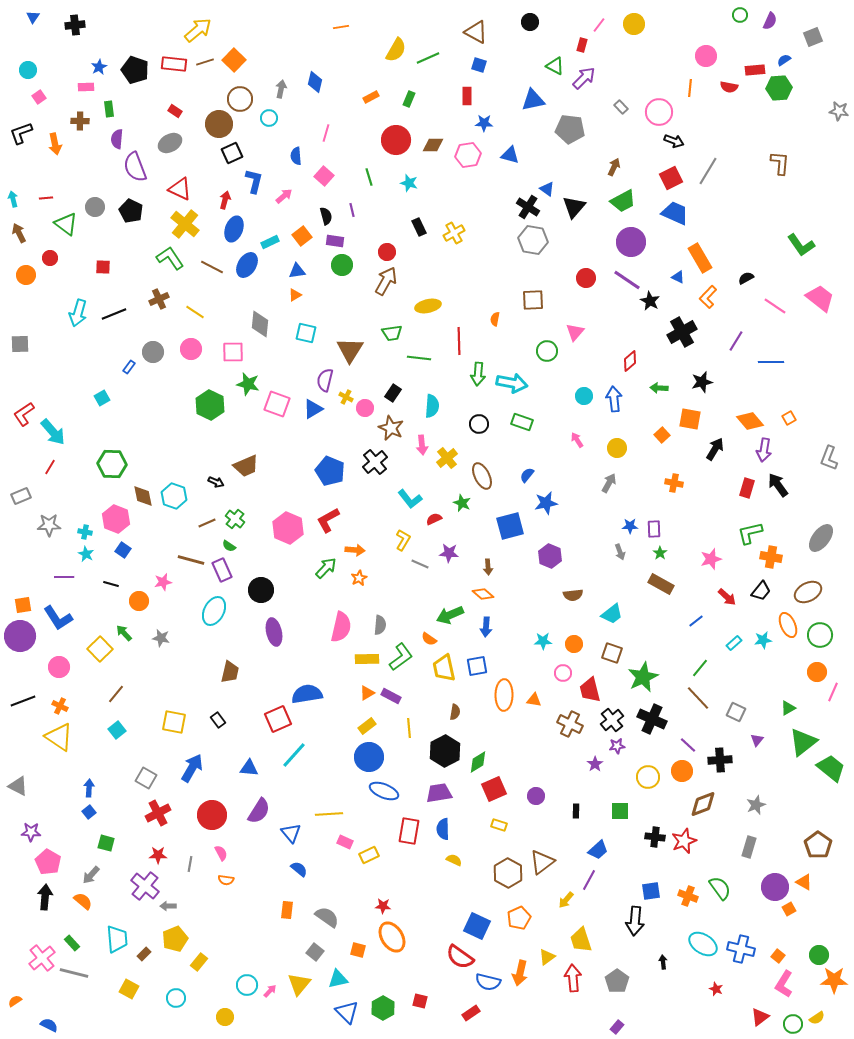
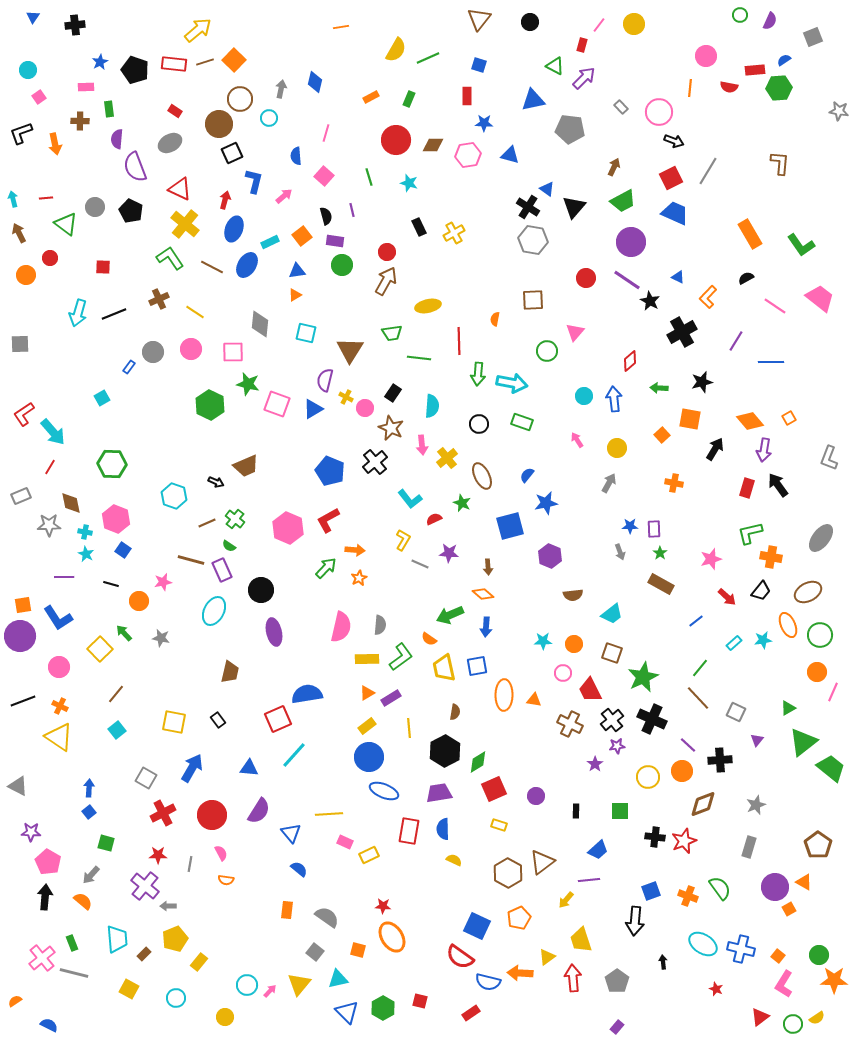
brown triangle at (476, 32): moved 3 px right, 13 px up; rotated 40 degrees clockwise
blue star at (99, 67): moved 1 px right, 5 px up
orange rectangle at (700, 258): moved 50 px right, 24 px up
brown diamond at (143, 496): moved 72 px left, 7 px down
red trapezoid at (590, 690): rotated 12 degrees counterclockwise
purple rectangle at (391, 696): moved 2 px down; rotated 60 degrees counterclockwise
red cross at (158, 813): moved 5 px right
purple line at (589, 880): rotated 55 degrees clockwise
blue square at (651, 891): rotated 12 degrees counterclockwise
green rectangle at (72, 943): rotated 21 degrees clockwise
orange arrow at (520, 973): rotated 80 degrees clockwise
